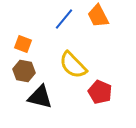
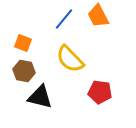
orange square: moved 1 px up
yellow semicircle: moved 3 px left, 6 px up
red pentagon: rotated 15 degrees counterclockwise
